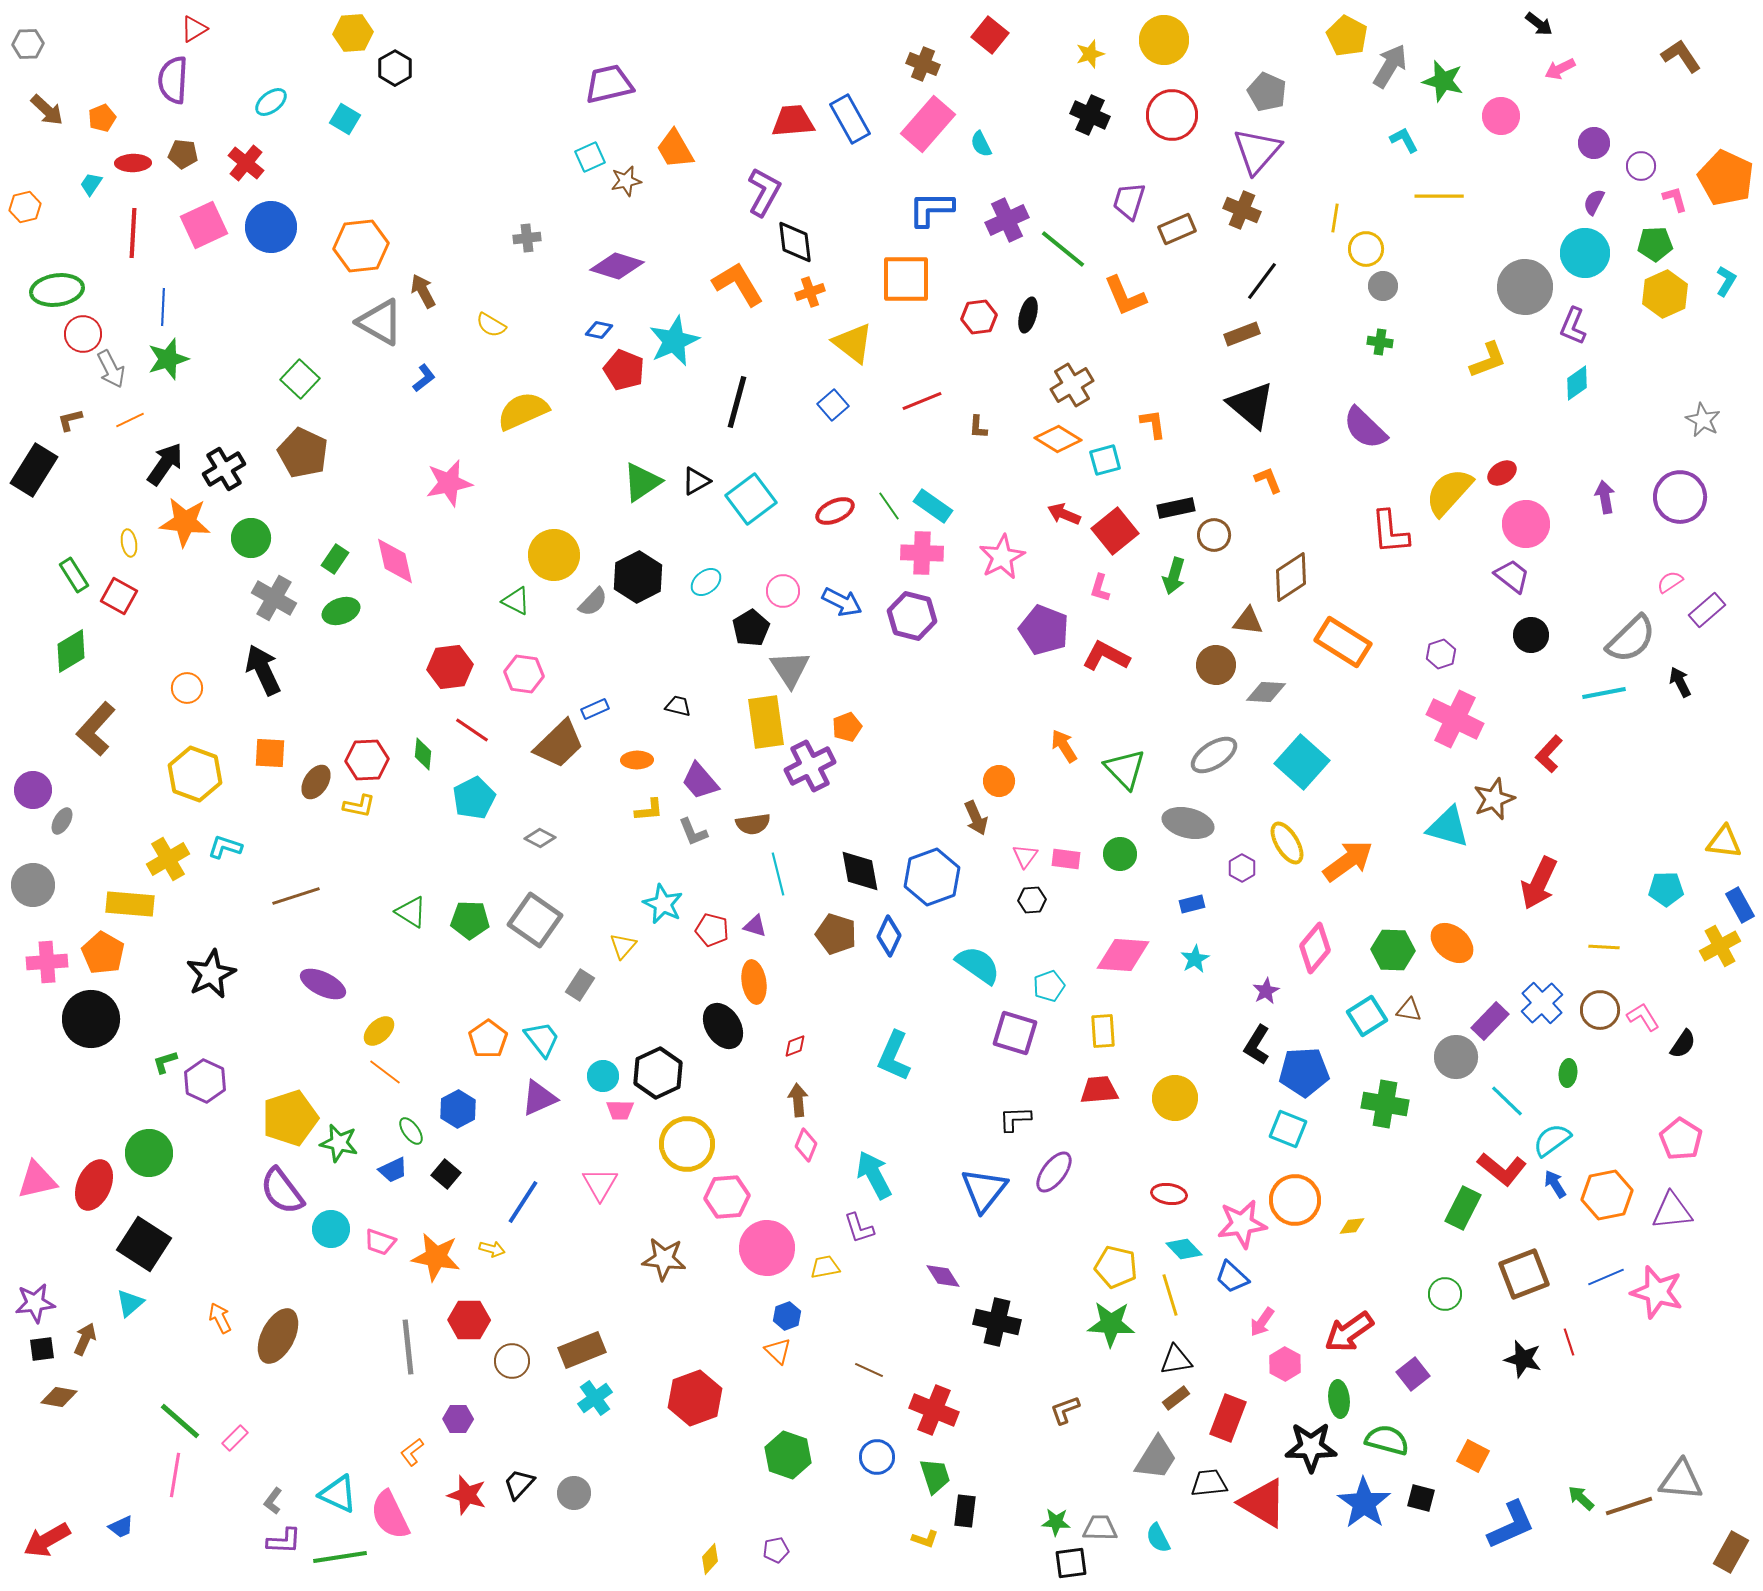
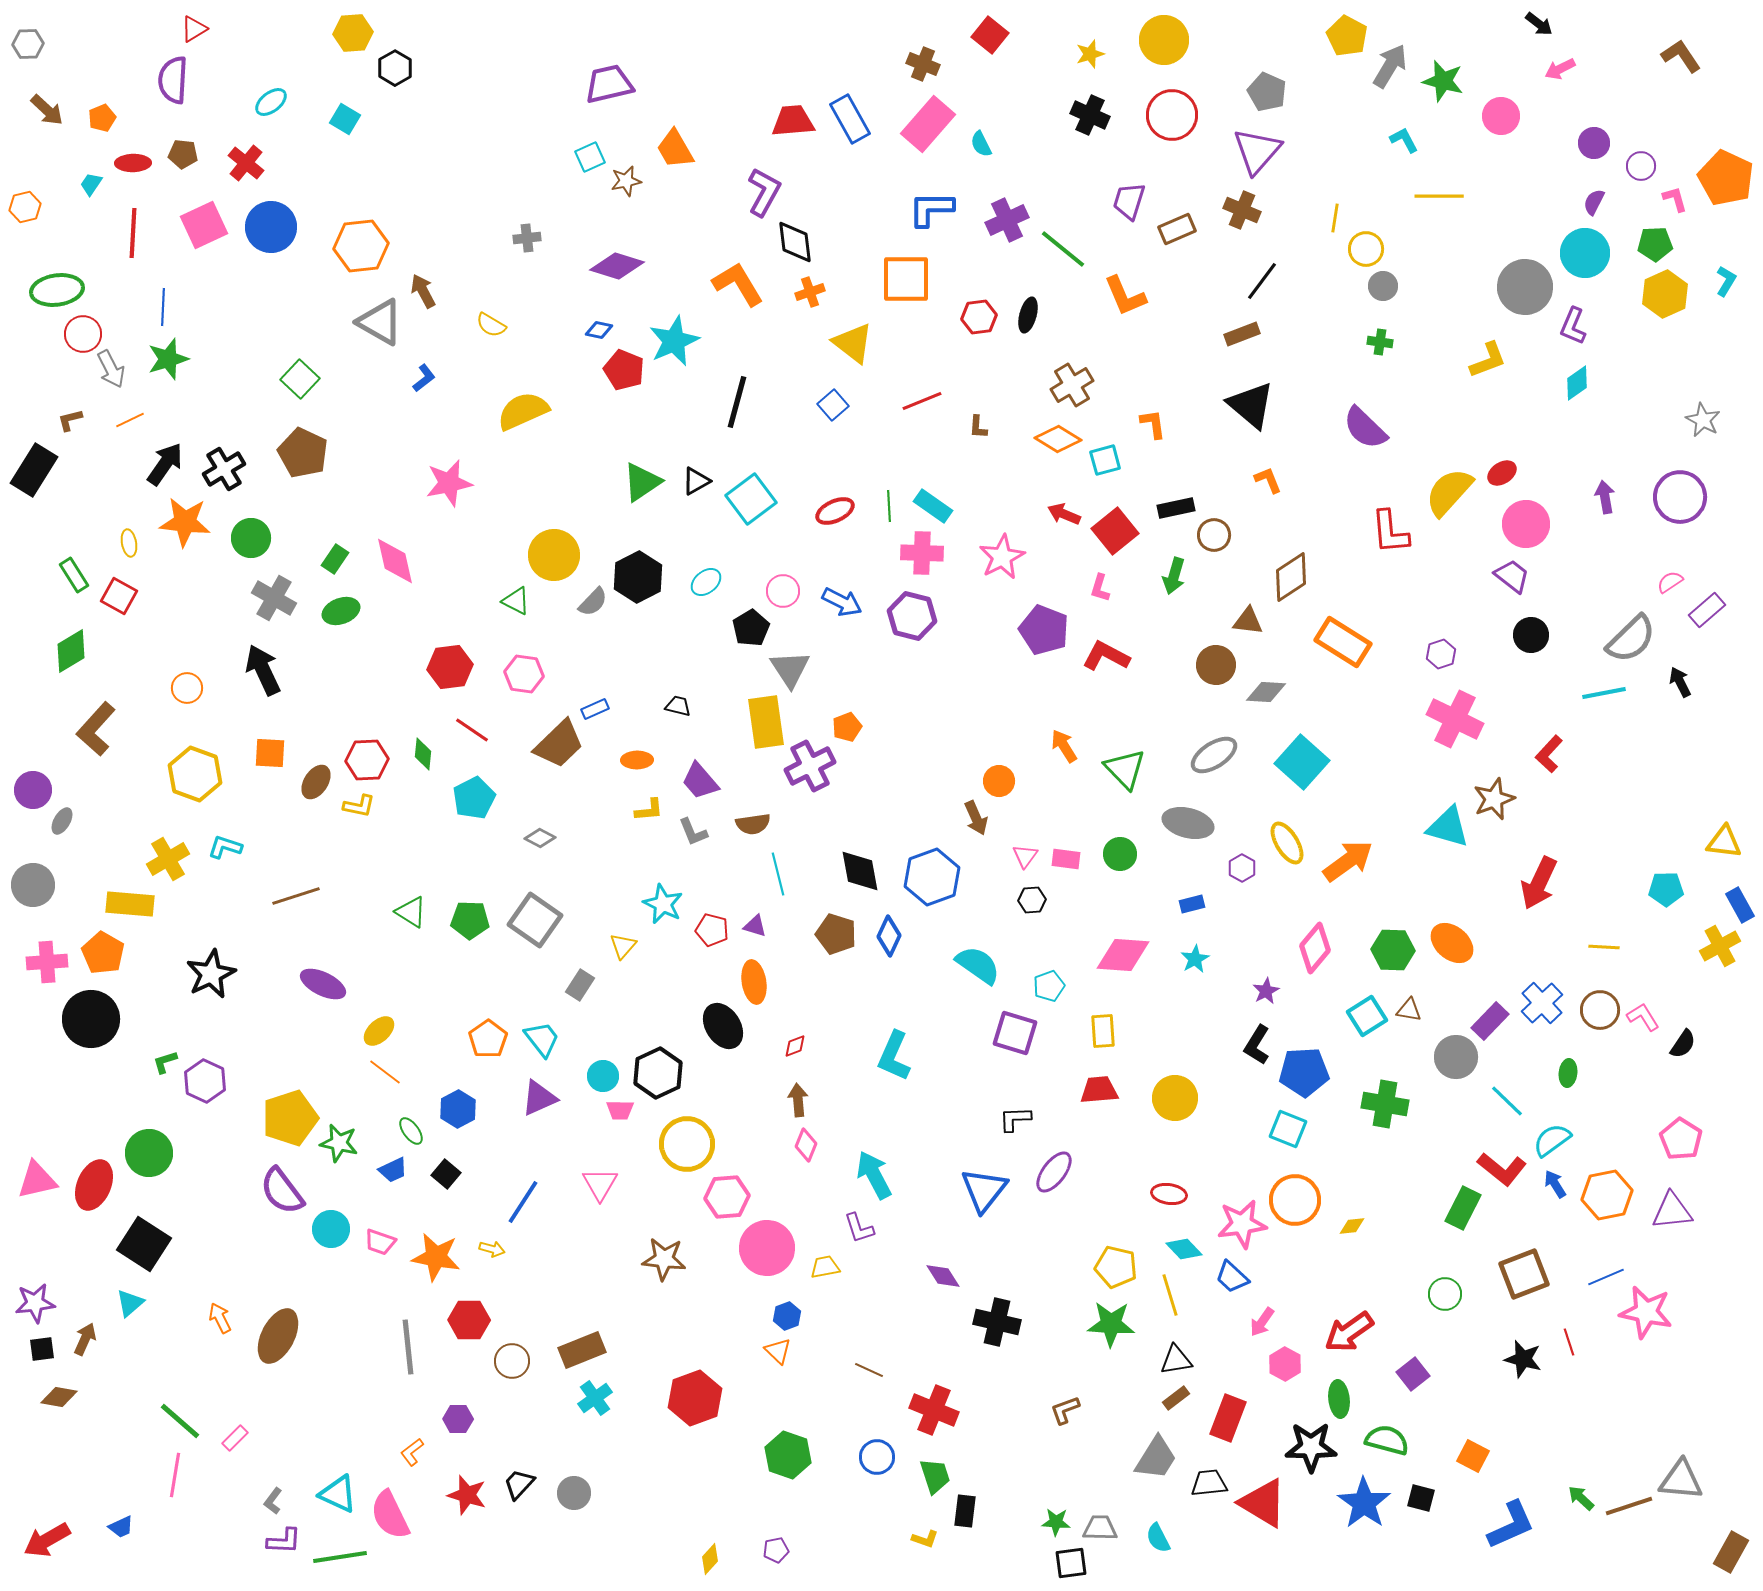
green line at (889, 506): rotated 32 degrees clockwise
pink star at (1657, 1292): moved 11 px left, 20 px down; rotated 4 degrees counterclockwise
